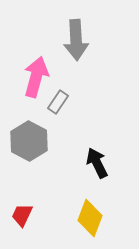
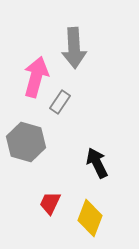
gray arrow: moved 2 px left, 8 px down
gray rectangle: moved 2 px right
gray hexagon: moved 3 px left, 1 px down; rotated 12 degrees counterclockwise
red trapezoid: moved 28 px right, 12 px up
